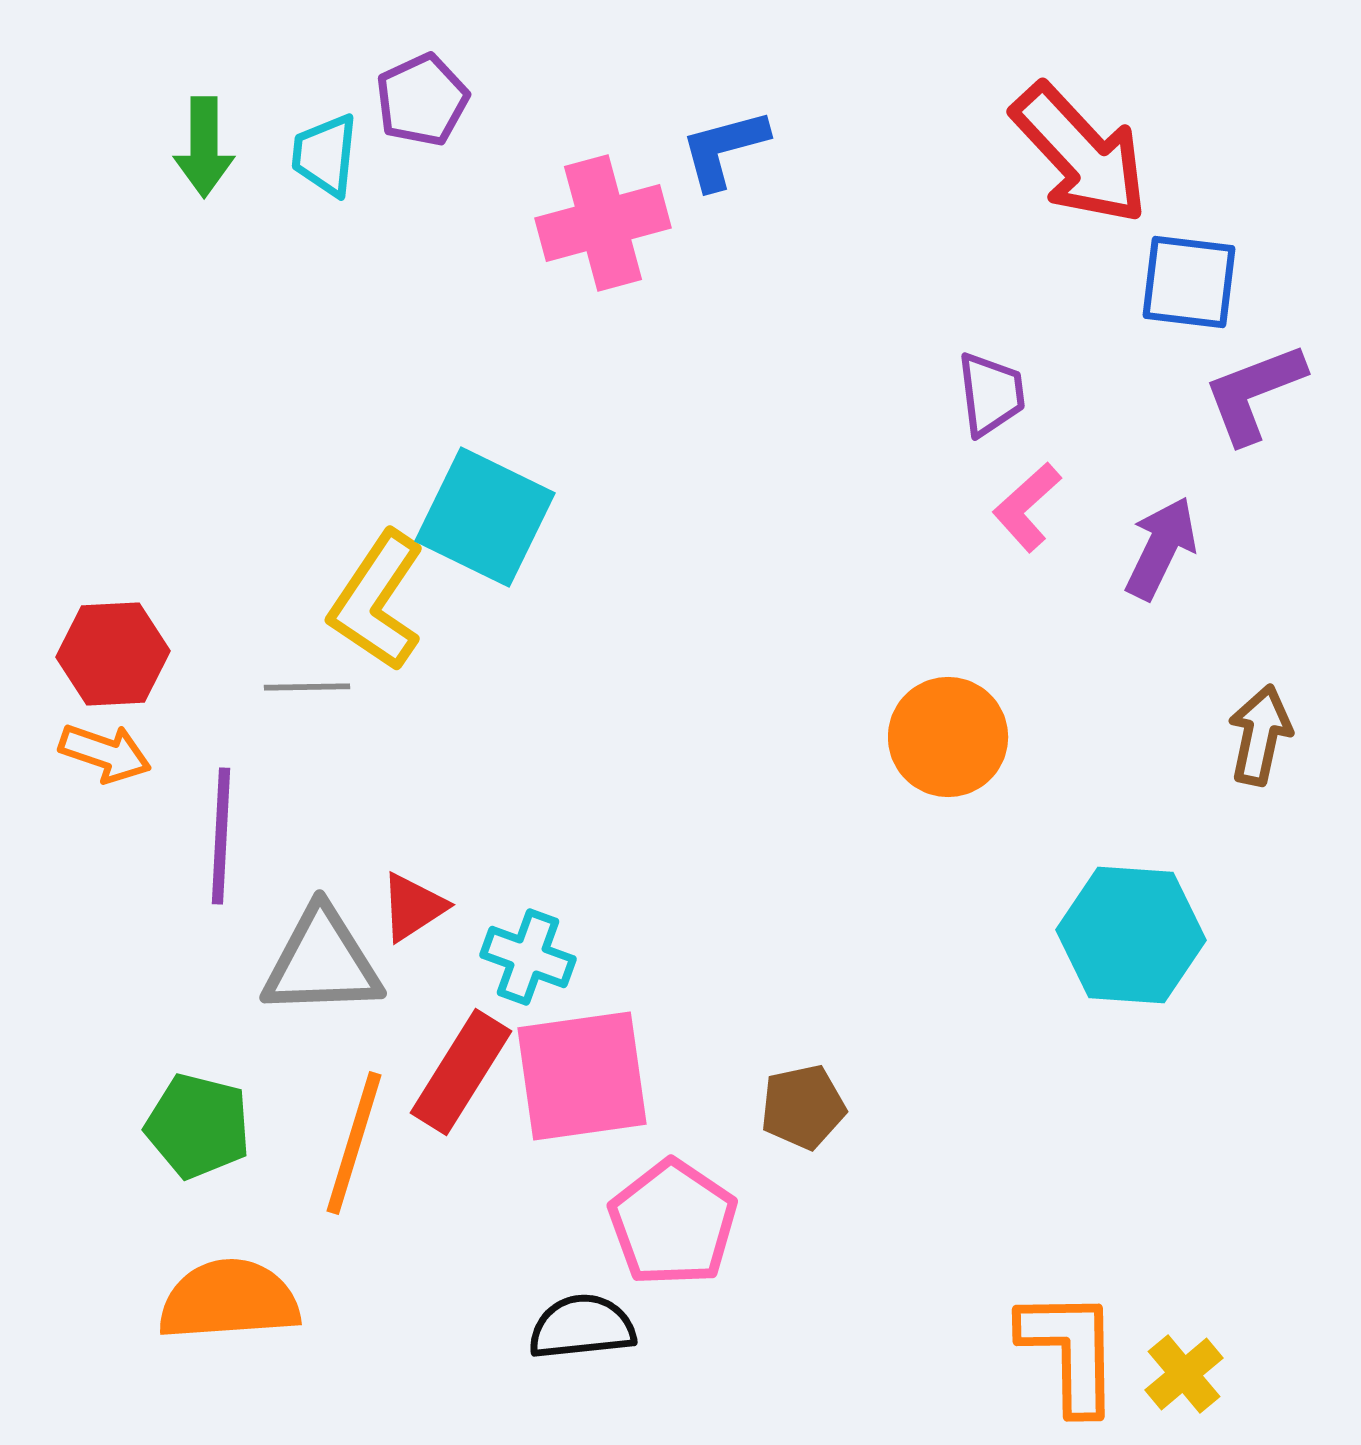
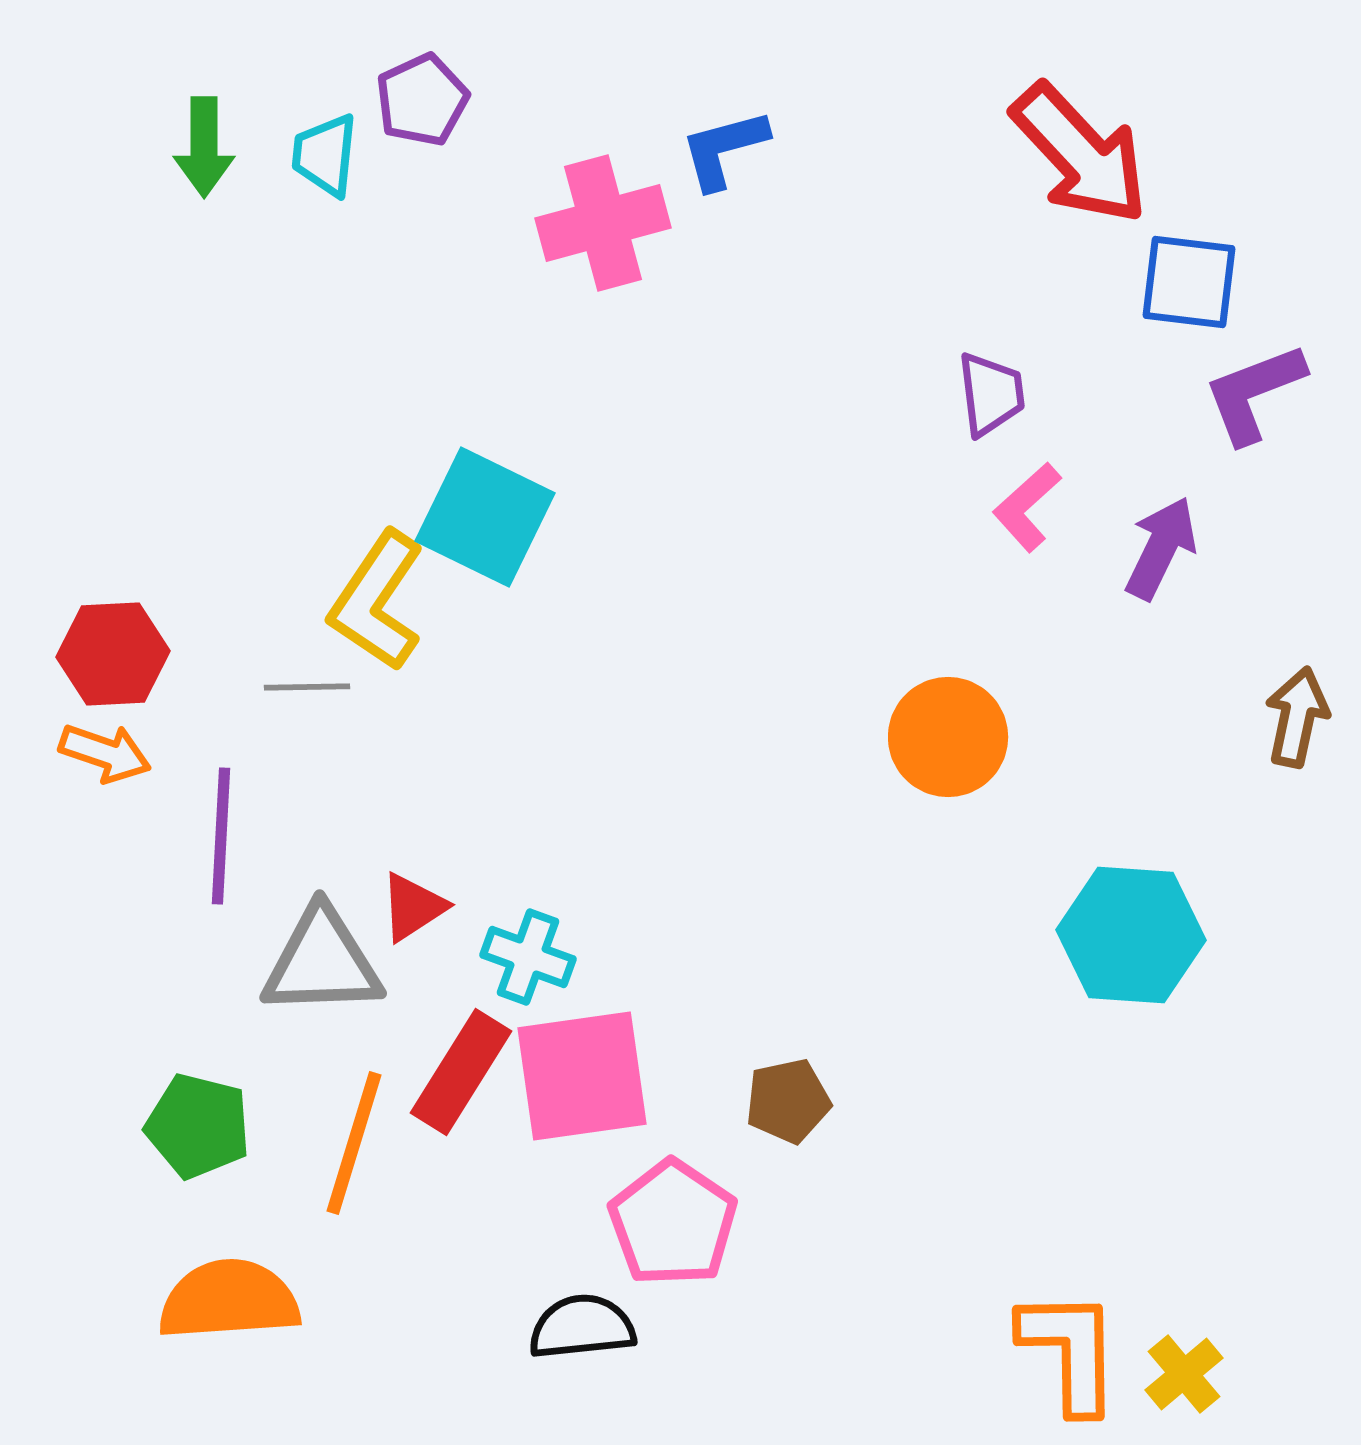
brown arrow: moved 37 px right, 18 px up
brown pentagon: moved 15 px left, 6 px up
